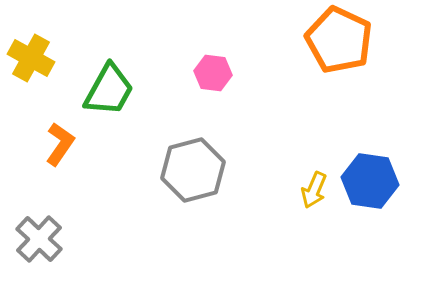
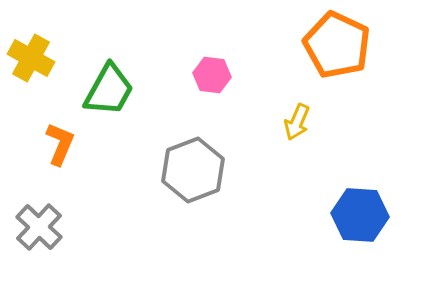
orange pentagon: moved 2 px left, 5 px down
pink hexagon: moved 1 px left, 2 px down
orange L-shape: rotated 12 degrees counterclockwise
gray hexagon: rotated 6 degrees counterclockwise
blue hexagon: moved 10 px left, 34 px down; rotated 4 degrees counterclockwise
yellow arrow: moved 17 px left, 68 px up
gray cross: moved 12 px up
